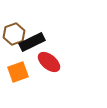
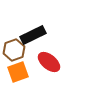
brown hexagon: moved 16 px down
black rectangle: moved 1 px right, 7 px up
